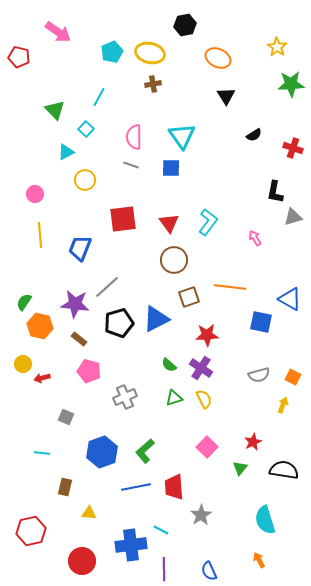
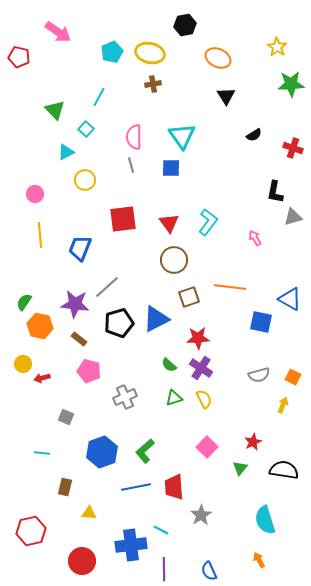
gray line at (131, 165): rotated 56 degrees clockwise
red star at (207, 335): moved 9 px left, 3 px down
